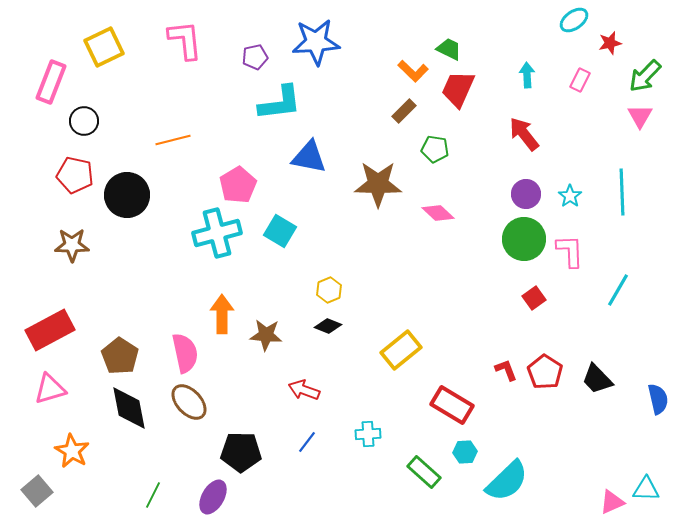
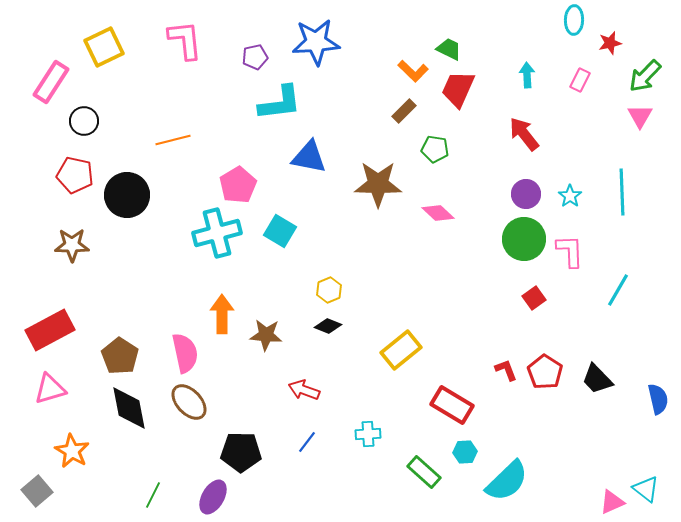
cyan ellipse at (574, 20): rotated 52 degrees counterclockwise
pink rectangle at (51, 82): rotated 12 degrees clockwise
cyan triangle at (646, 489): rotated 36 degrees clockwise
